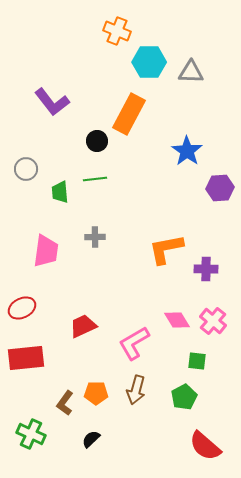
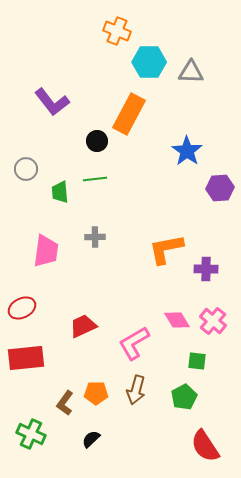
red semicircle: rotated 16 degrees clockwise
